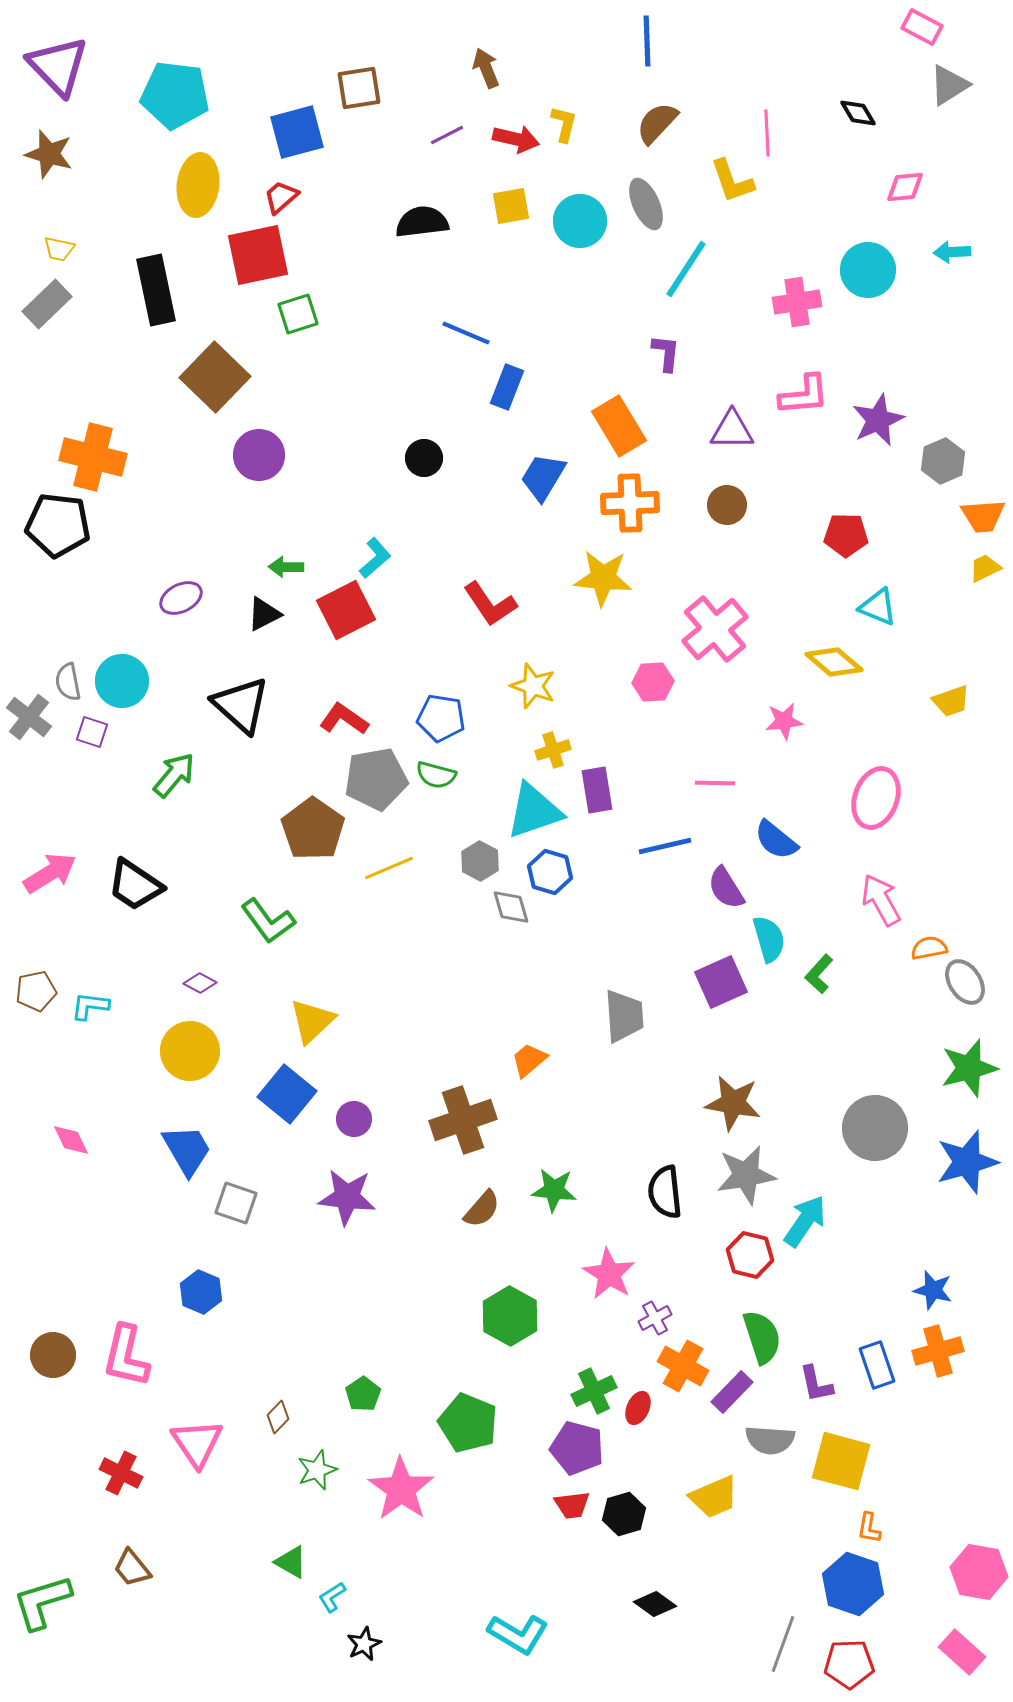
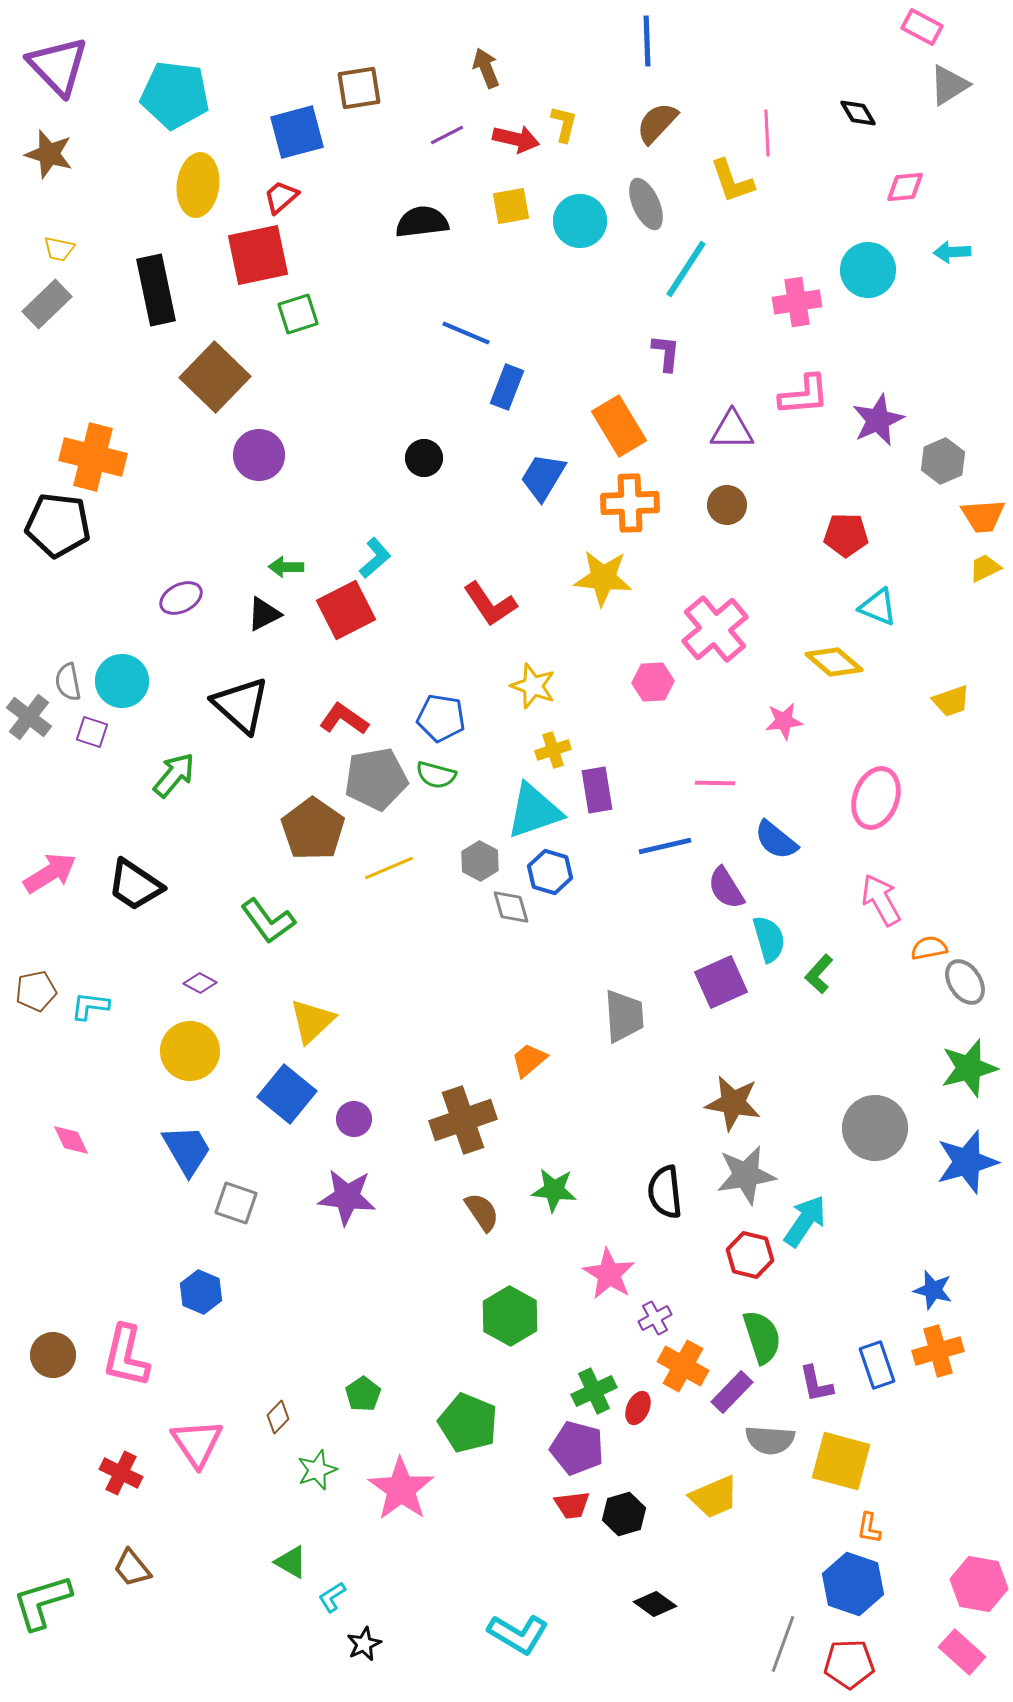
brown semicircle at (482, 1209): moved 3 px down; rotated 75 degrees counterclockwise
pink hexagon at (979, 1572): moved 12 px down
